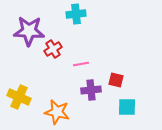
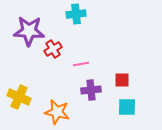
red square: moved 6 px right; rotated 14 degrees counterclockwise
